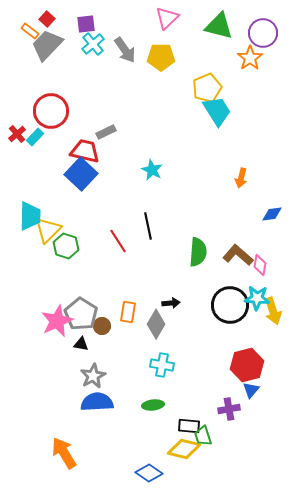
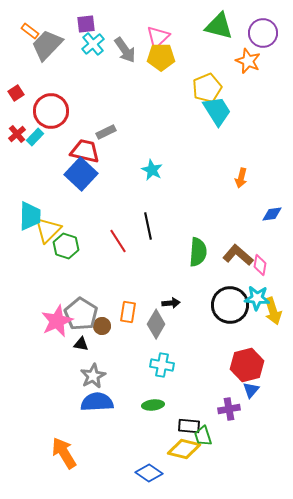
pink triangle at (167, 18): moved 9 px left, 19 px down
red square at (47, 19): moved 31 px left, 74 px down; rotated 14 degrees clockwise
orange star at (250, 58): moved 2 px left, 3 px down; rotated 15 degrees counterclockwise
